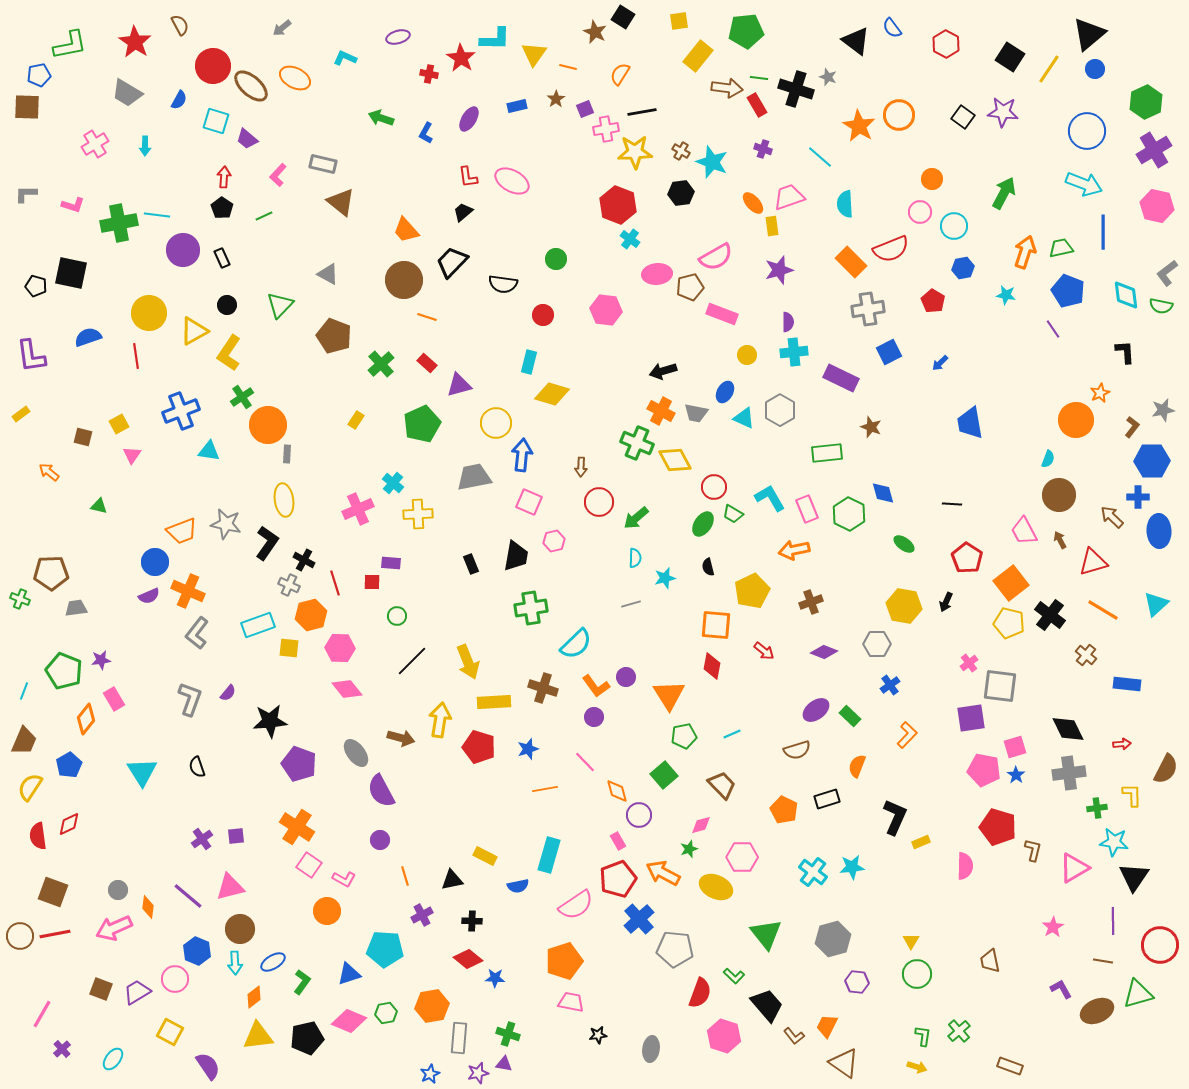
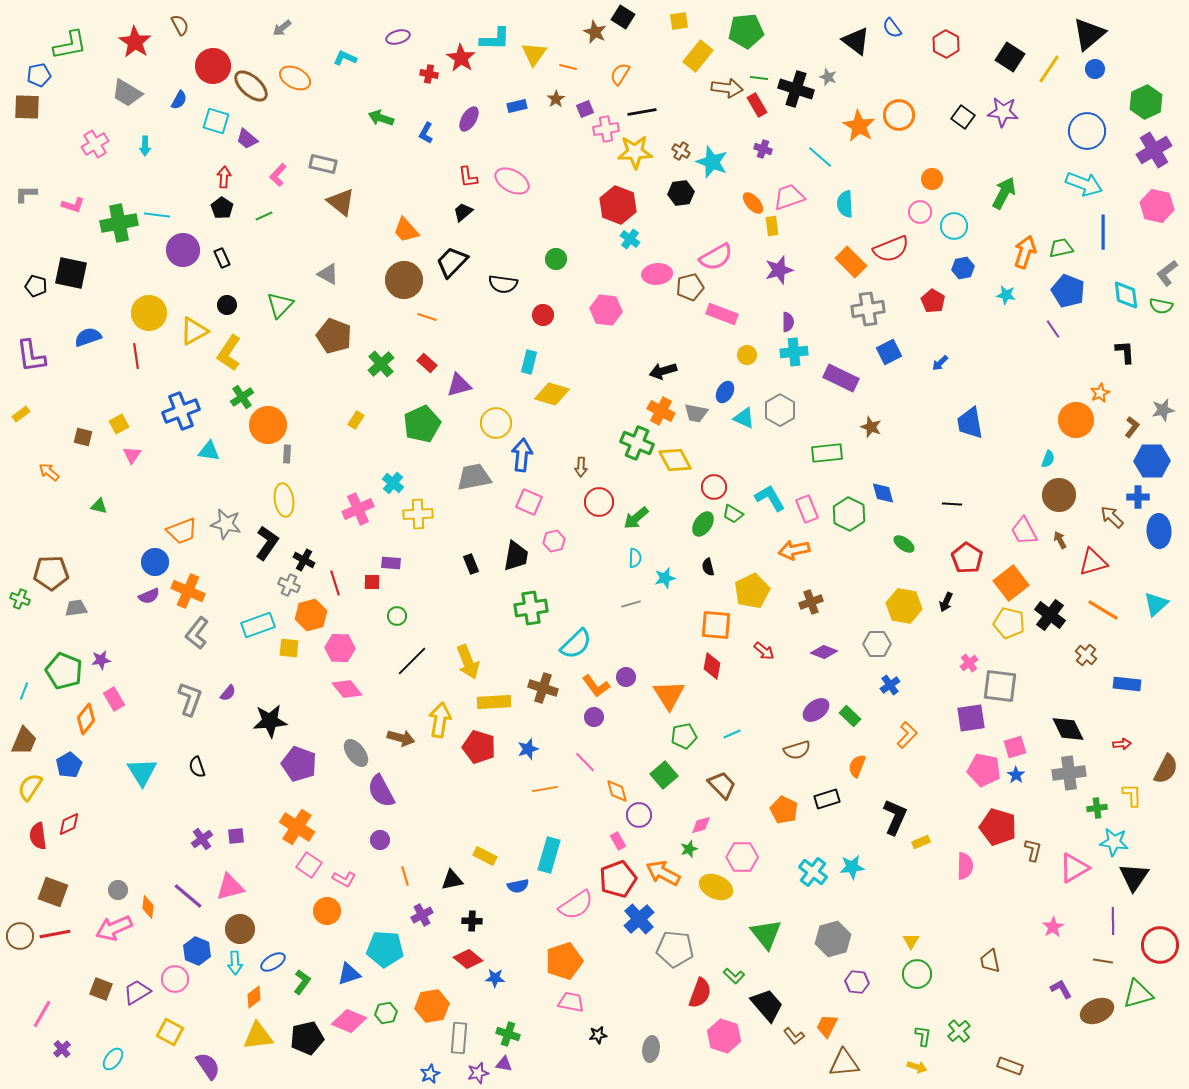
brown triangle at (844, 1063): rotated 40 degrees counterclockwise
